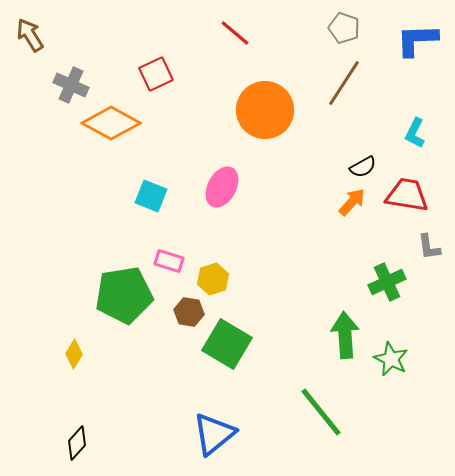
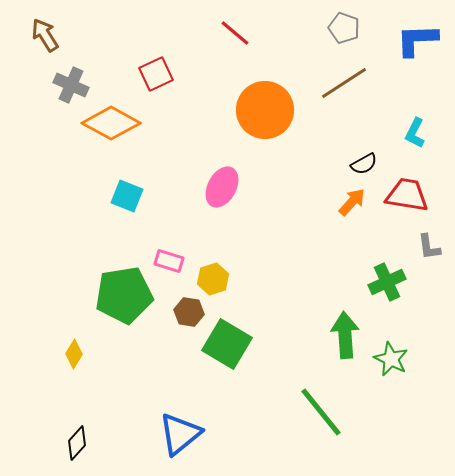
brown arrow: moved 15 px right
brown line: rotated 24 degrees clockwise
black semicircle: moved 1 px right, 3 px up
cyan square: moved 24 px left
blue triangle: moved 34 px left
